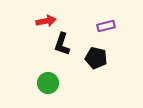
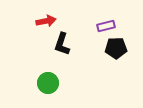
black pentagon: moved 20 px right, 10 px up; rotated 15 degrees counterclockwise
